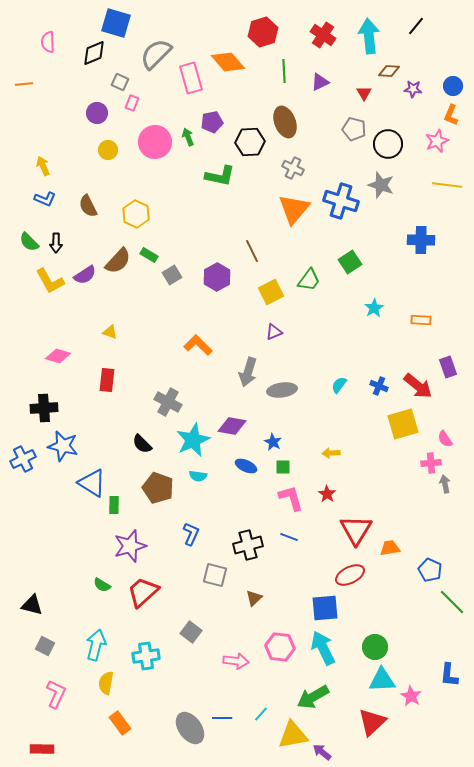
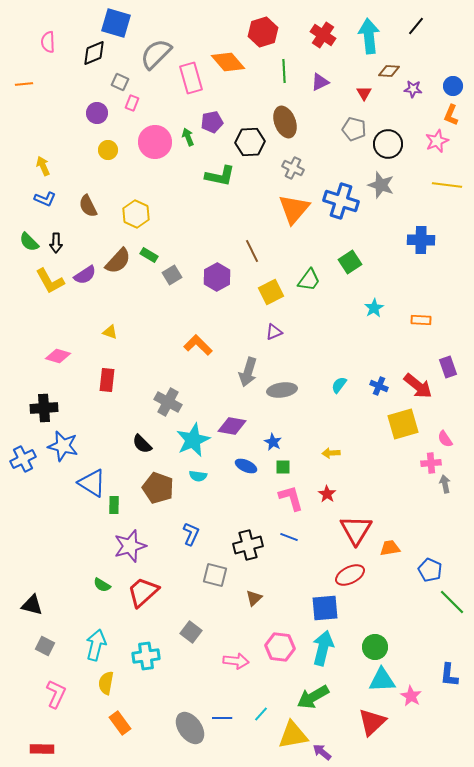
cyan arrow at (323, 648): rotated 40 degrees clockwise
